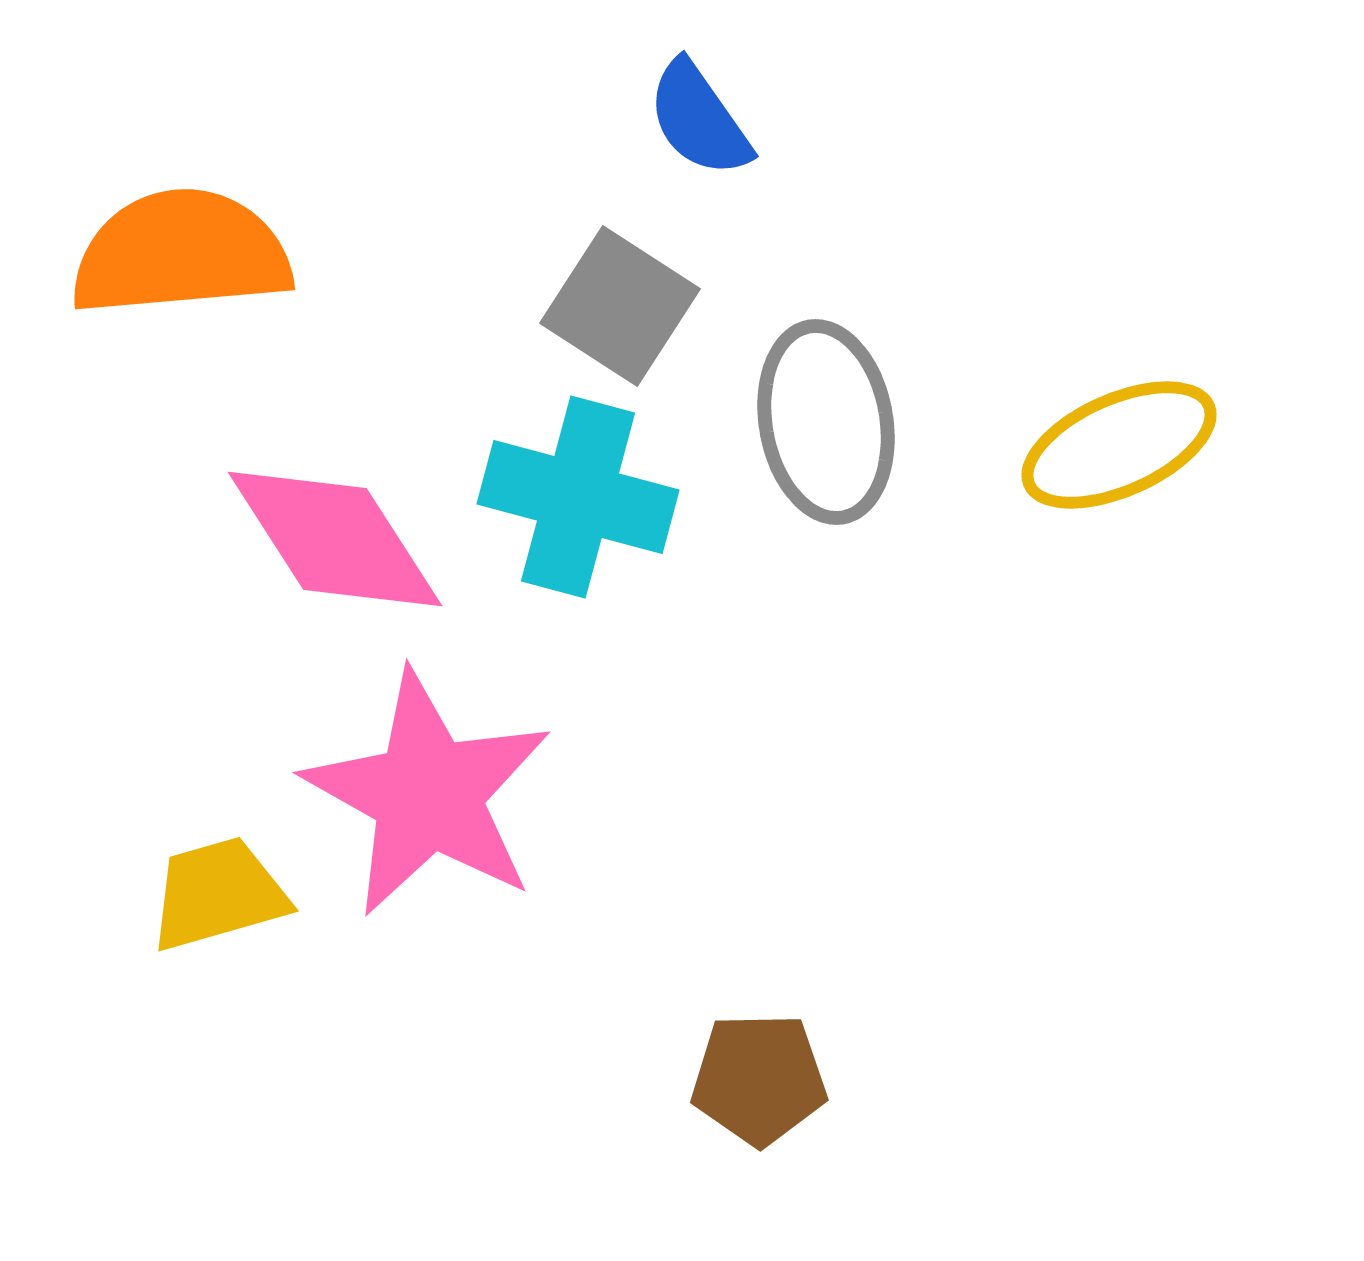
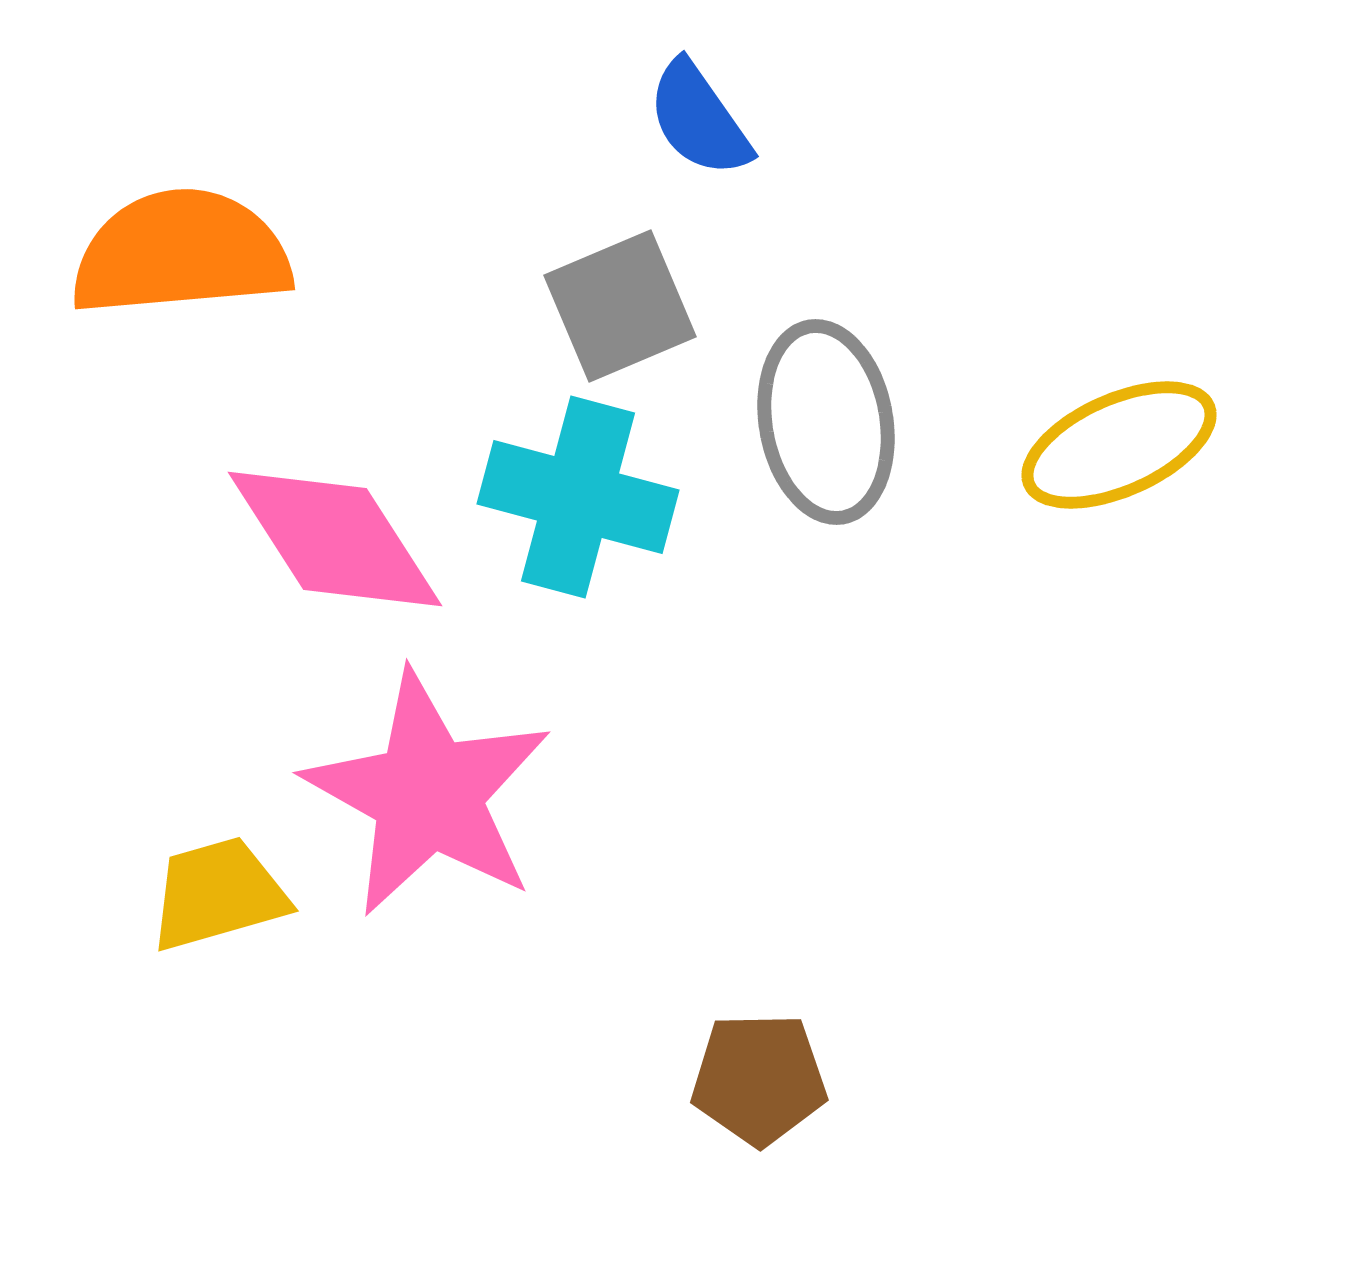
gray square: rotated 34 degrees clockwise
